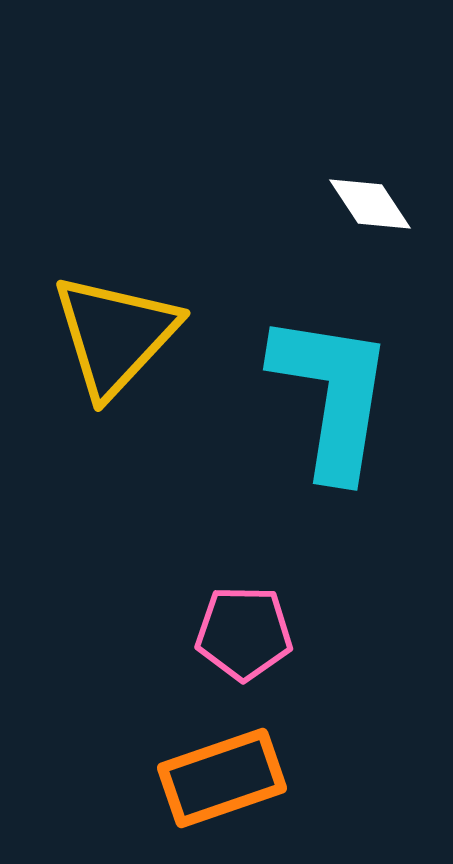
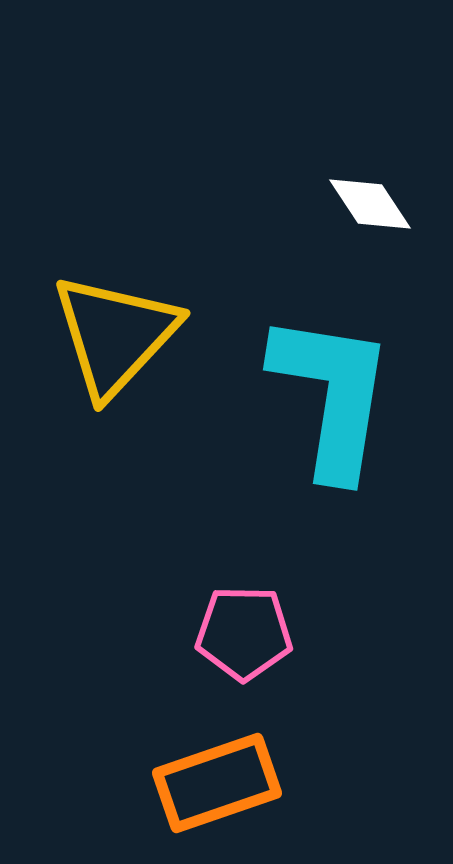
orange rectangle: moved 5 px left, 5 px down
